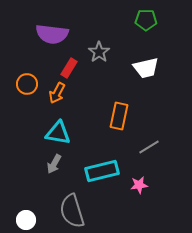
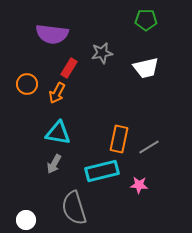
gray star: moved 3 px right, 1 px down; rotated 25 degrees clockwise
orange rectangle: moved 23 px down
pink star: rotated 12 degrees clockwise
gray semicircle: moved 2 px right, 3 px up
